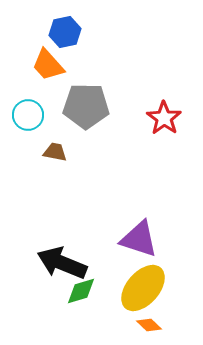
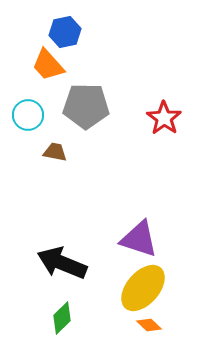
green diamond: moved 19 px left, 27 px down; rotated 28 degrees counterclockwise
